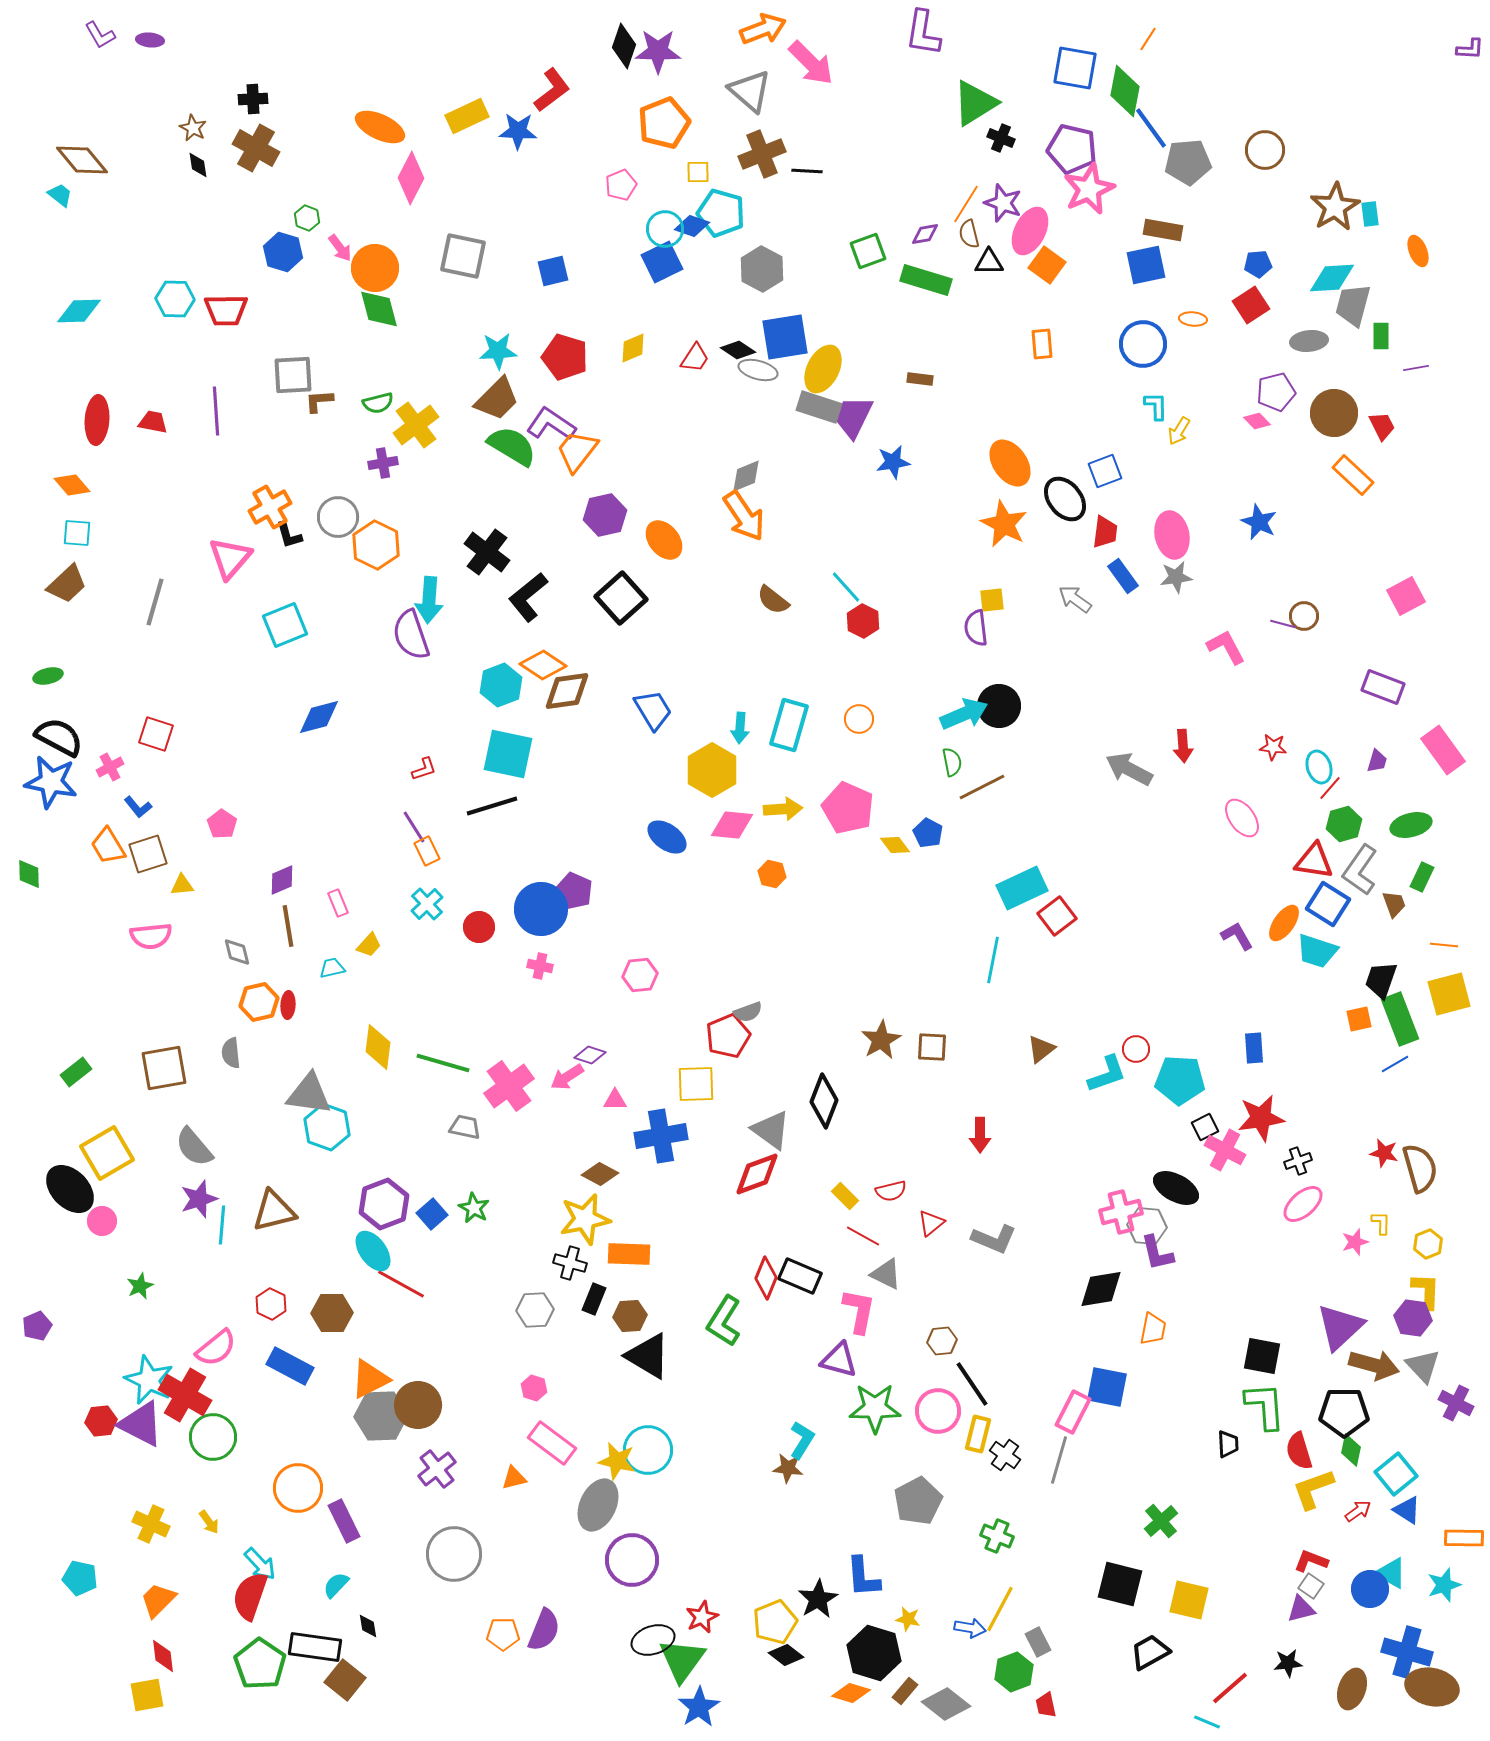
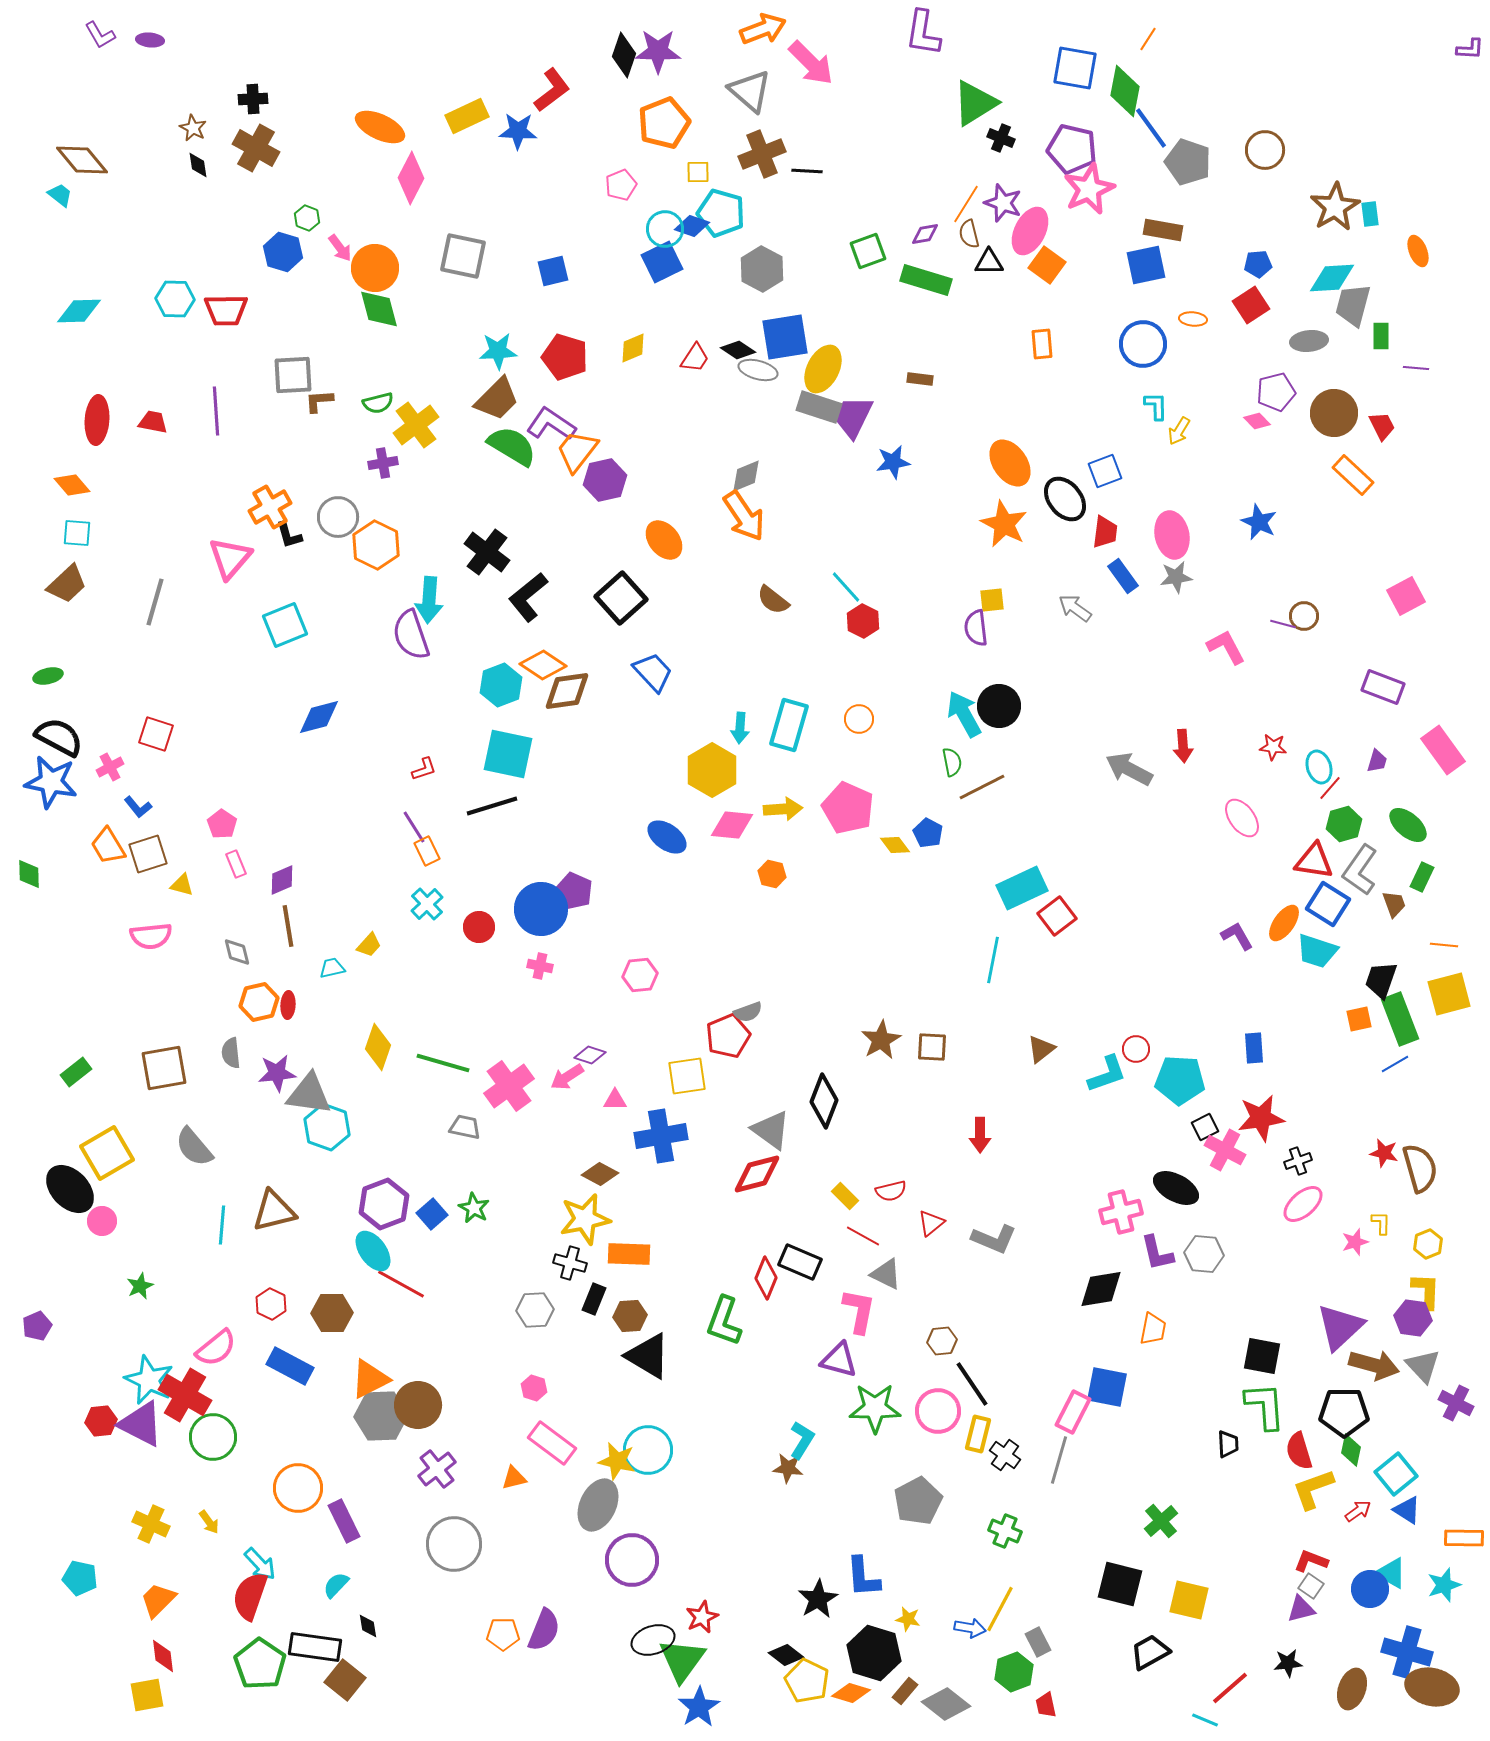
black diamond at (624, 46): moved 9 px down
gray pentagon at (1188, 162): rotated 24 degrees clockwise
purple line at (1416, 368): rotated 15 degrees clockwise
purple hexagon at (605, 515): moved 35 px up
gray arrow at (1075, 599): moved 9 px down
blue trapezoid at (653, 710): moved 38 px up; rotated 12 degrees counterclockwise
cyan arrow at (964, 714): rotated 96 degrees counterclockwise
green ellipse at (1411, 825): moved 3 px left; rotated 54 degrees clockwise
yellow triangle at (182, 885): rotated 20 degrees clockwise
pink rectangle at (338, 903): moved 102 px left, 39 px up
yellow diamond at (378, 1047): rotated 12 degrees clockwise
yellow square at (696, 1084): moved 9 px left, 8 px up; rotated 6 degrees counterclockwise
red diamond at (757, 1174): rotated 6 degrees clockwise
purple star at (199, 1199): moved 78 px right, 126 px up; rotated 12 degrees clockwise
gray hexagon at (1147, 1226): moved 57 px right, 28 px down
black rectangle at (800, 1276): moved 14 px up
green L-shape at (724, 1321): rotated 12 degrees counterclockwise
green cross at (997, 1536): moved 8 px right, 5 px up
gray circle at (454, 1554): moved 10 px up
yellow pentagon at (775, 1622): moved 32 px right, 59 px down; rotated 24 degrees counterclockwise
cyan line at (1207, 1722): moved 2 px left, 2 px up
